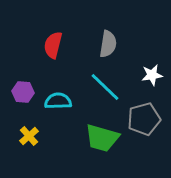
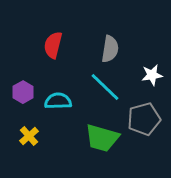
gray semicircle: moved 2 px right, 5 px down
purple hexagon: rotated 25 degrees clockwise
